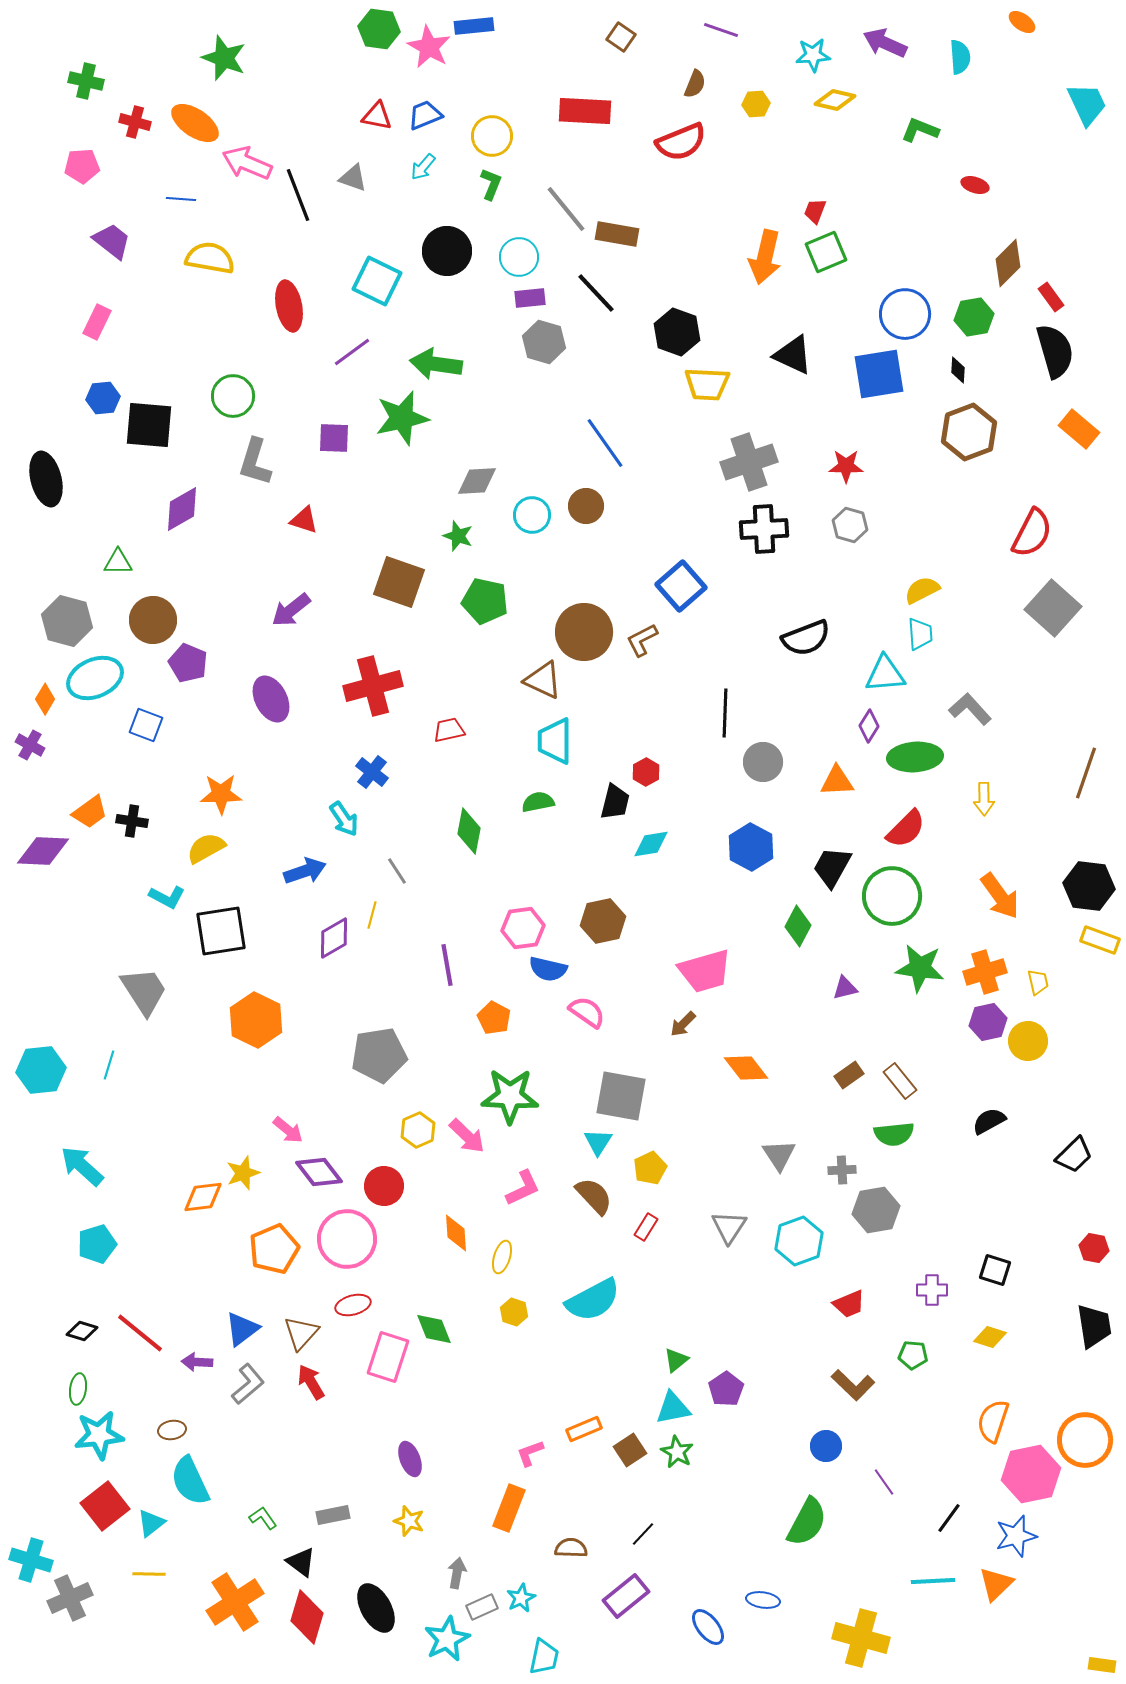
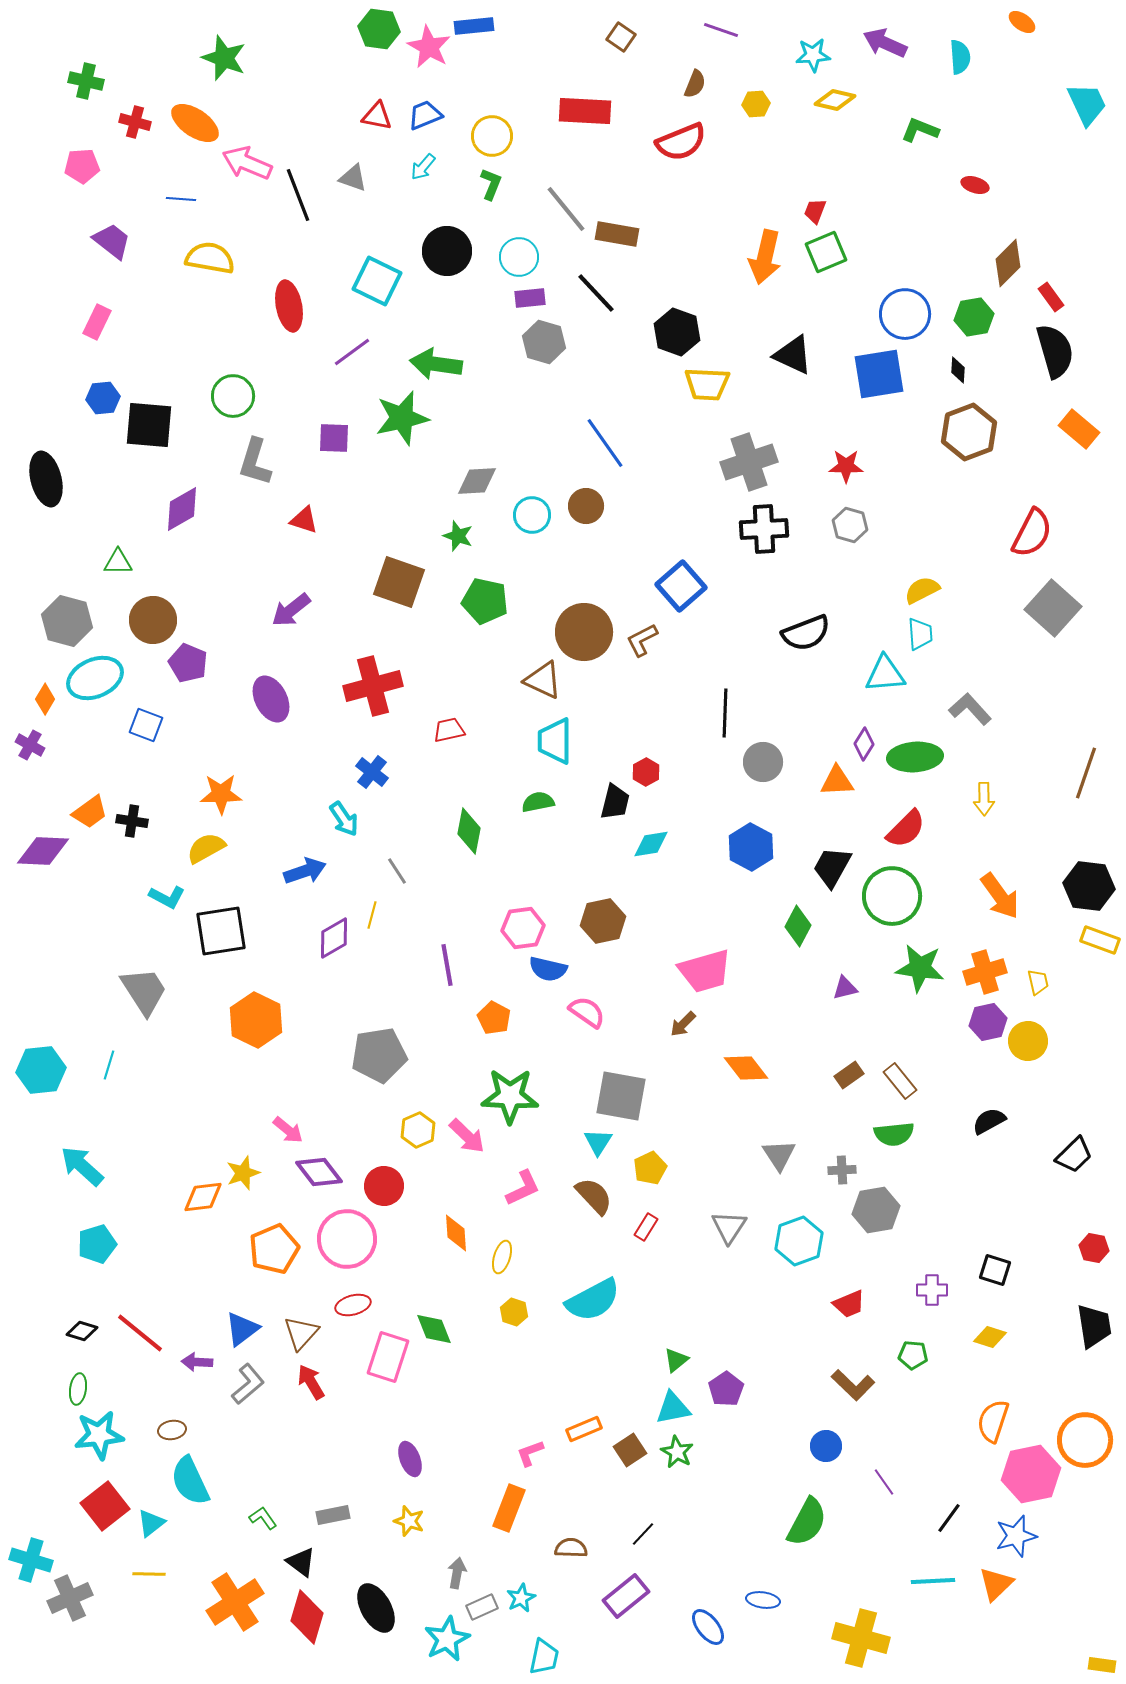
black semicircle at (806, 638): moved 5 px up
purple diamond at (869, 726): moved 5 px left, 18 px down
